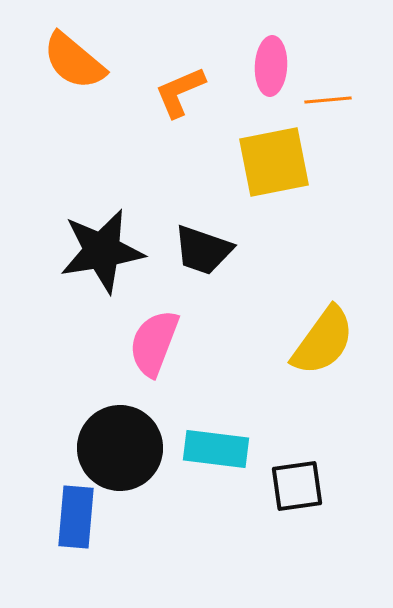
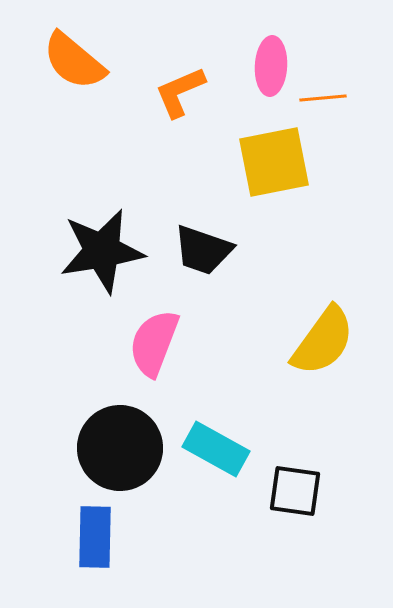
orange line: moved 5 px left, 2 px up
cyan rectangle: rotated 22 degrees clockwise
black square: moved 2 px left, 5 px down; rotated 16 degrees clockwise
blue rectangle: moved 19 px right, 20 px down; rotated 4 degrees counterclockwise
